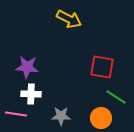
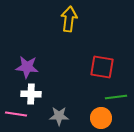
yellow arrow: rotated 110 degrees counterclockwise
green line: rotated 40 degrees counterclockwise
gray star: moved 2 px left
